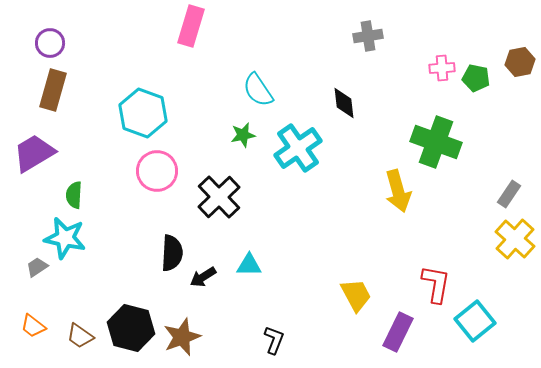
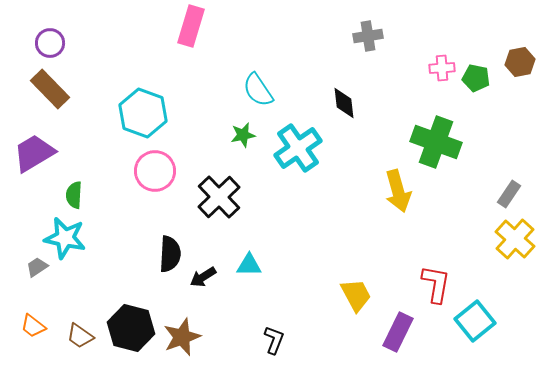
brown rectangle: moved 3 px left, 1 px up; rotated 60 degrees counterclockwise
pink circle: moved 2 px left
black semicircle: moved 2 px left, 1 px down
